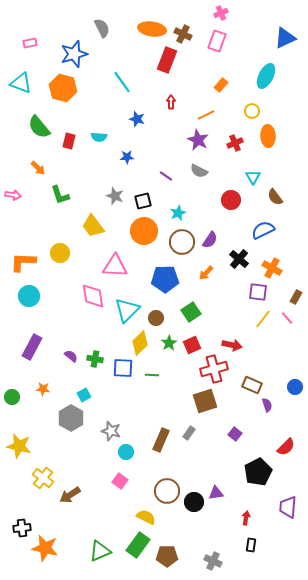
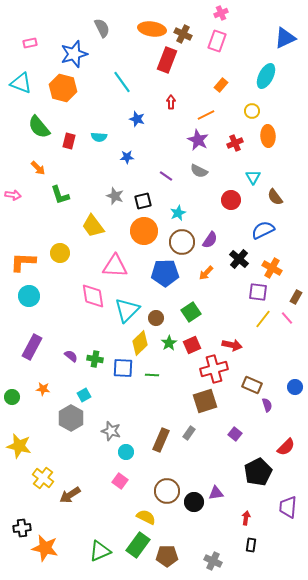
blue pentagon at (165, 279): moved 6 px up
